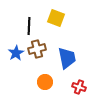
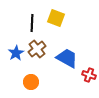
black line: moved 3 px right, 3 px up
brown cross: rotated 24 degrees counterclockwise
blue trapezoid: rotated 50 degrees counterclockwise
orange circle: moved 14 px left
red cross: moved 10 px right, 12 px up
